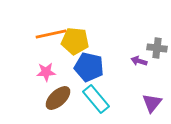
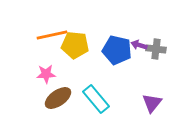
orange line: moved 1 px right, 1 px down
yellow pentagon: moved 4 px down
gray cross: moved 1 px left, 1 px down
purple arrow: moved 16 px up
blue pentagon: moved 28 px right, 17 px up
pink star: moved 2 px down
brown ellipse: rotated 8 degrees clockwise
